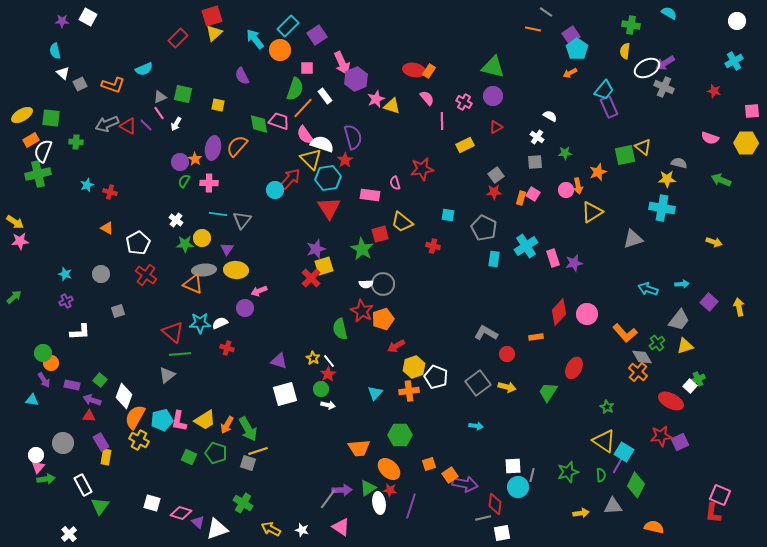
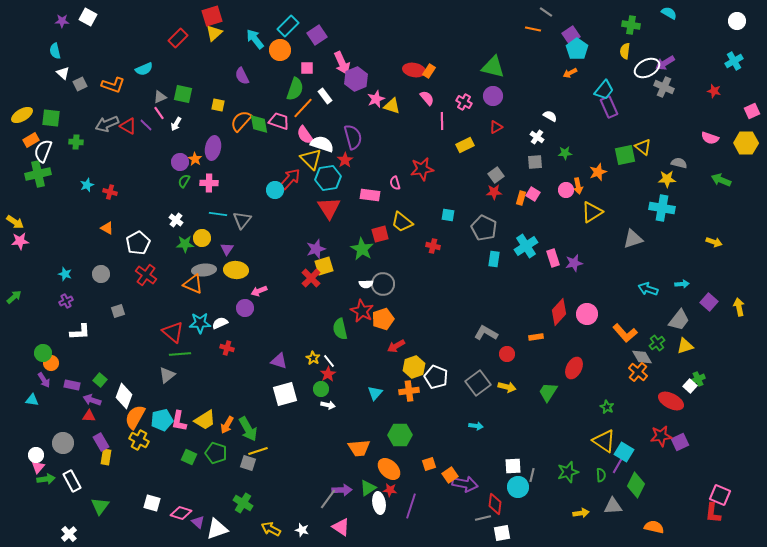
pink square at (752, 111): rotated 21 degrees counterclockwise
orange semicircle at (237, 146): moved 4 px right, 25 px up
white rectangle at (83, 485): moved 11 px left, 4 px up
